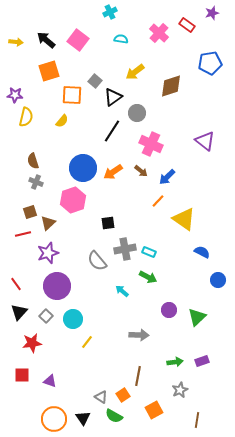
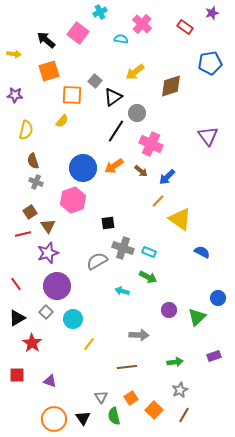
cyan cross at (110, 12): moved 10 px left
red rectangle at (187, 25): moved 2 px left, 2 px down
pink cross at (159, 33): moved 17 px left, 9 px up
pink square at (78, 40): moved 7 px up
yellow arrow at (16, 42): moved 2 px left, 12 px down
yellow semicircle at (26, 117): moved 13 px down
black line at (112, 131): moved 4 px right
purple triangle at (205, 141): moved 3 px right, 5 px up; rotated 15 degrees clockwise
orange arrow at (113, 172): moved 1 px right, 6 px up
brown square at (30, 212): rotated 16 degrees counterclockwise
yellow triangle at (184, 219): moved 4 px left
brown triangle at (48, 223): moved 3 px down; rotated 21 degrees counterclockwise
gray cross at (125, 249): moved 2 px left, 1 px up; rotated 30 degrees clockwise
gray semicircle at (97, 261): rotated 100 degrees clockwise
blue circle at (218, 280): moved 18 px down
cyan arrow at (122, 291): rotated 24 degrees counterclockwise
black triangle at (19, 312): moved 2 px left, 6 px down; rotated 18 degrees clockwise
gray square at (46, 316): moved 4 px up
yellow line at (87, 342): moved 2 px right, 2 px down
red star at (32, 343): rotated 30 degrees counterclockwise
purple rectangle at (202, 361): moved 12 px right, 5 px up
red square at (22, 375): moved 5 px left
brown line at (138, 376): moved 11 px left, 9 px up; rotated 72 degrees clockwise
orange square at (123, 395): moved 8 px right, 3 px down
gray triangle at (101, 397): rotated 24 degrees clockwise
orange square at (154, 410): rotated 18 degrees counterclockwise
green semicircle at (114, 416): rotated 48 degrees clockwise
brown line at (197, 420): moved 13 px left, 5 px up; rotated 21 degrees clockwise
